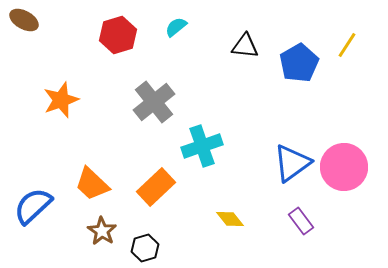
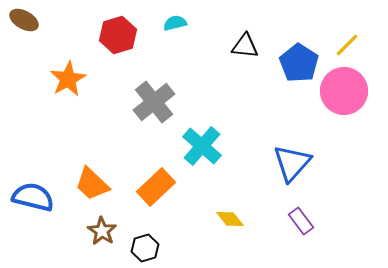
cyan semicircle: moved 1 px left, 4 px up; rotated 25 degrees clockwise
yellow line: rotated 12 degrees clockwise
blue pentagon: rotated 9 degrees counterclockwise
orange star: moved 7 px right, 21 px up; rotated 9 degrees counterclockwise
cyan cross: rotated 30 degrees counterclockwise
blue triangle: rotated 12 degrees counterclockwise
pink circle: moved 76 px up
blue semicircle: moved 9 px up; rotated 57 degrees clockwise
